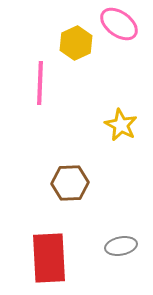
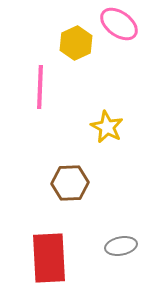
pink line: moved 4 px down
yellow star: moved 14 px left, 2 px down
